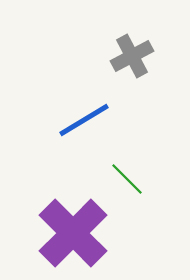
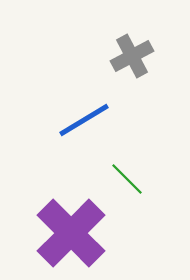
purple cross: moved 2 px left
